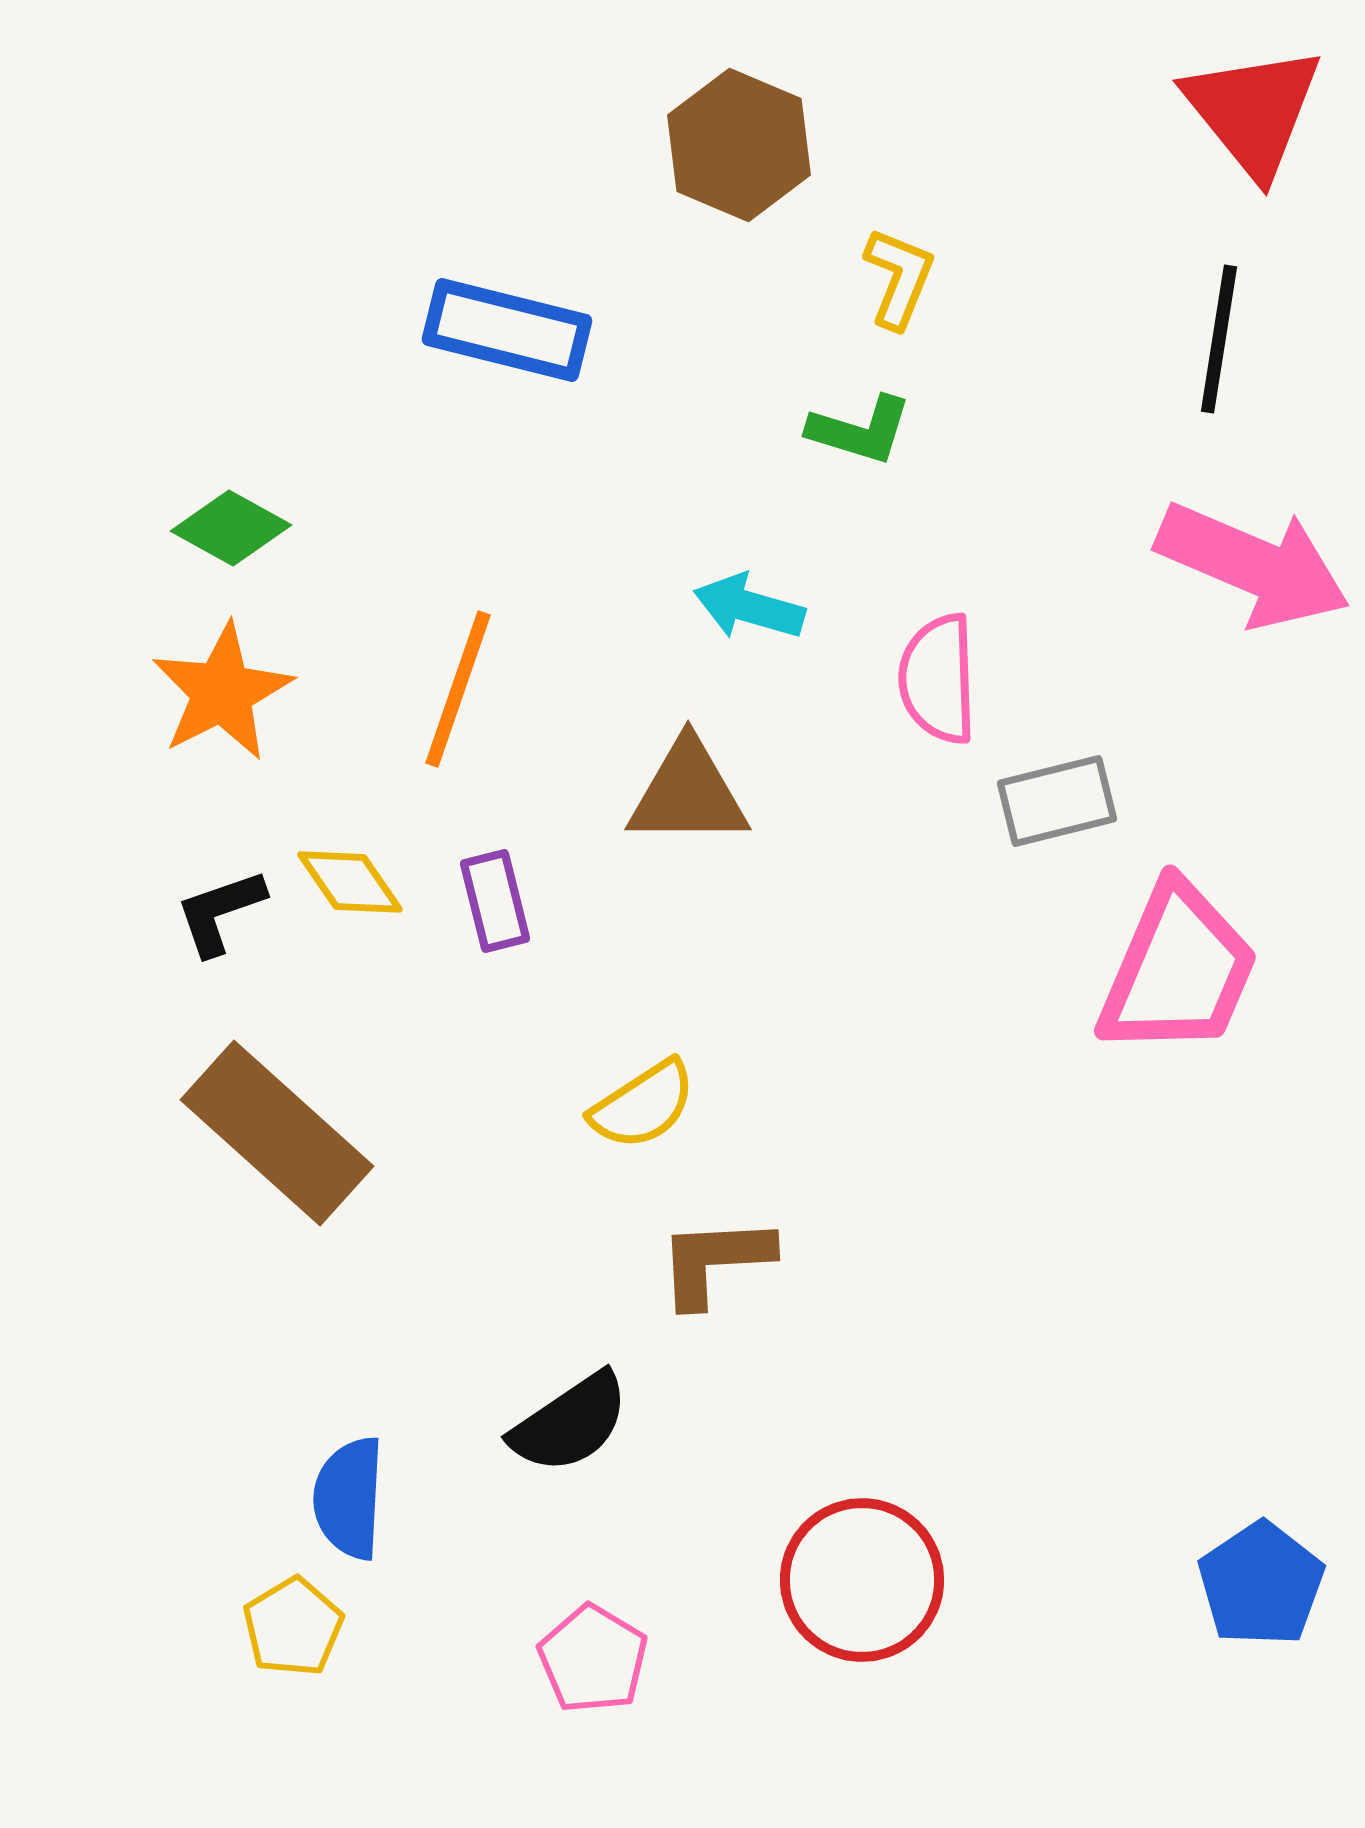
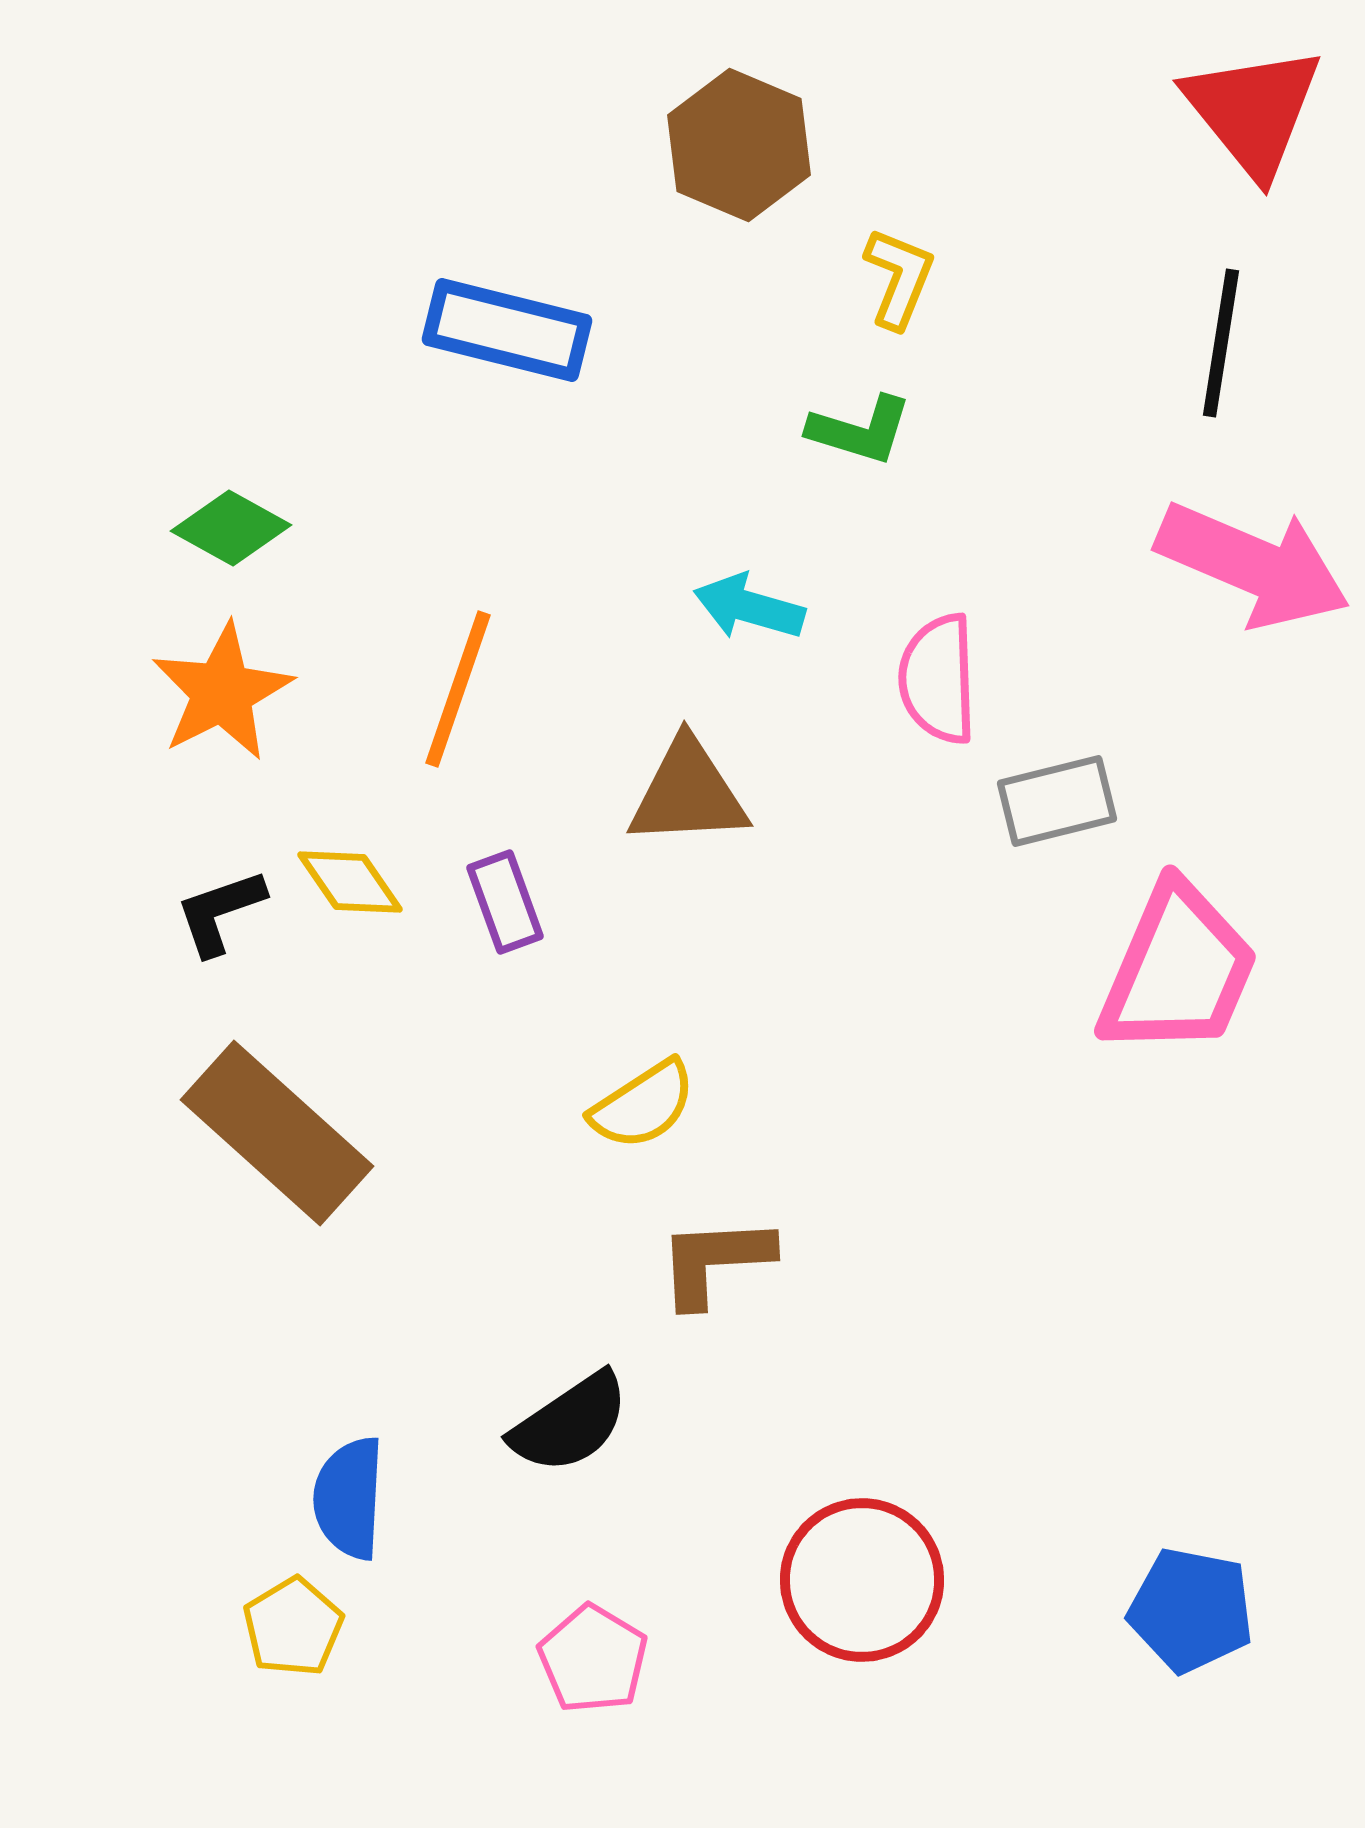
black line: moved 2 px right, 4 px down
brown triangle: rotated 3 degrees counterclockwise
purple rectangle: moved 10 px right, 1 px down; rotated 6 degrees counterclockwise
blue pentagon: moved 70 px left, 26 px down; rotated 27 degrees counterclockwise
